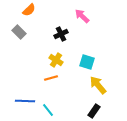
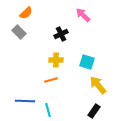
orange semicircle: moved 3 px left, 3 px down
pink arrow: moved 1 px right, 1 px up
yellow cross: rotated 32 degrees counterclockwise
orange line: moved 2 px down
cyan line: rotated 24 degrees clockwise
